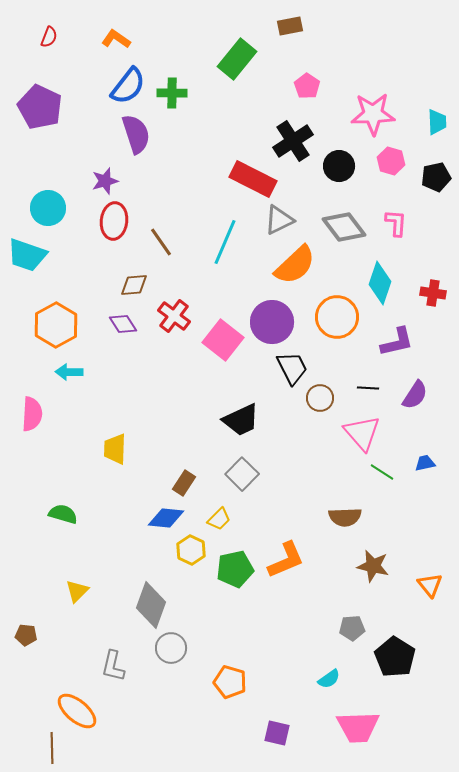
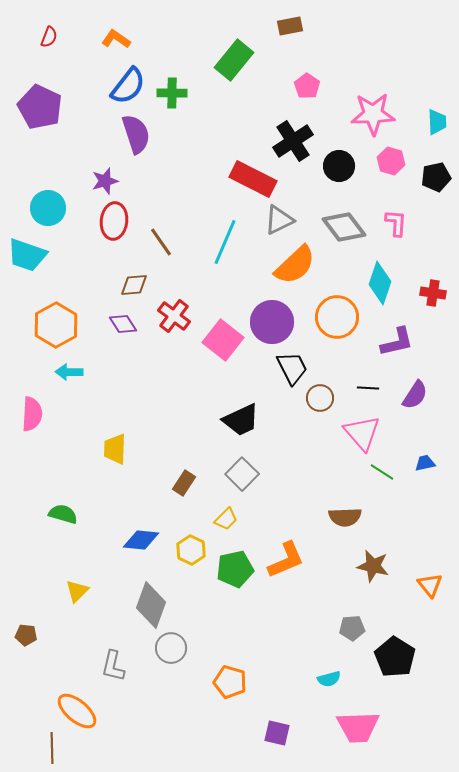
green rectangle at (237, 59): moved 3 px left, 1 px down
blue diamond at (166, 518): moved 25 px left, 22 px down
yellow trapezoid at (219, 519): moved 7 px right
cyan semicircle at (329, 679): rotated 20 degrees clockwise
